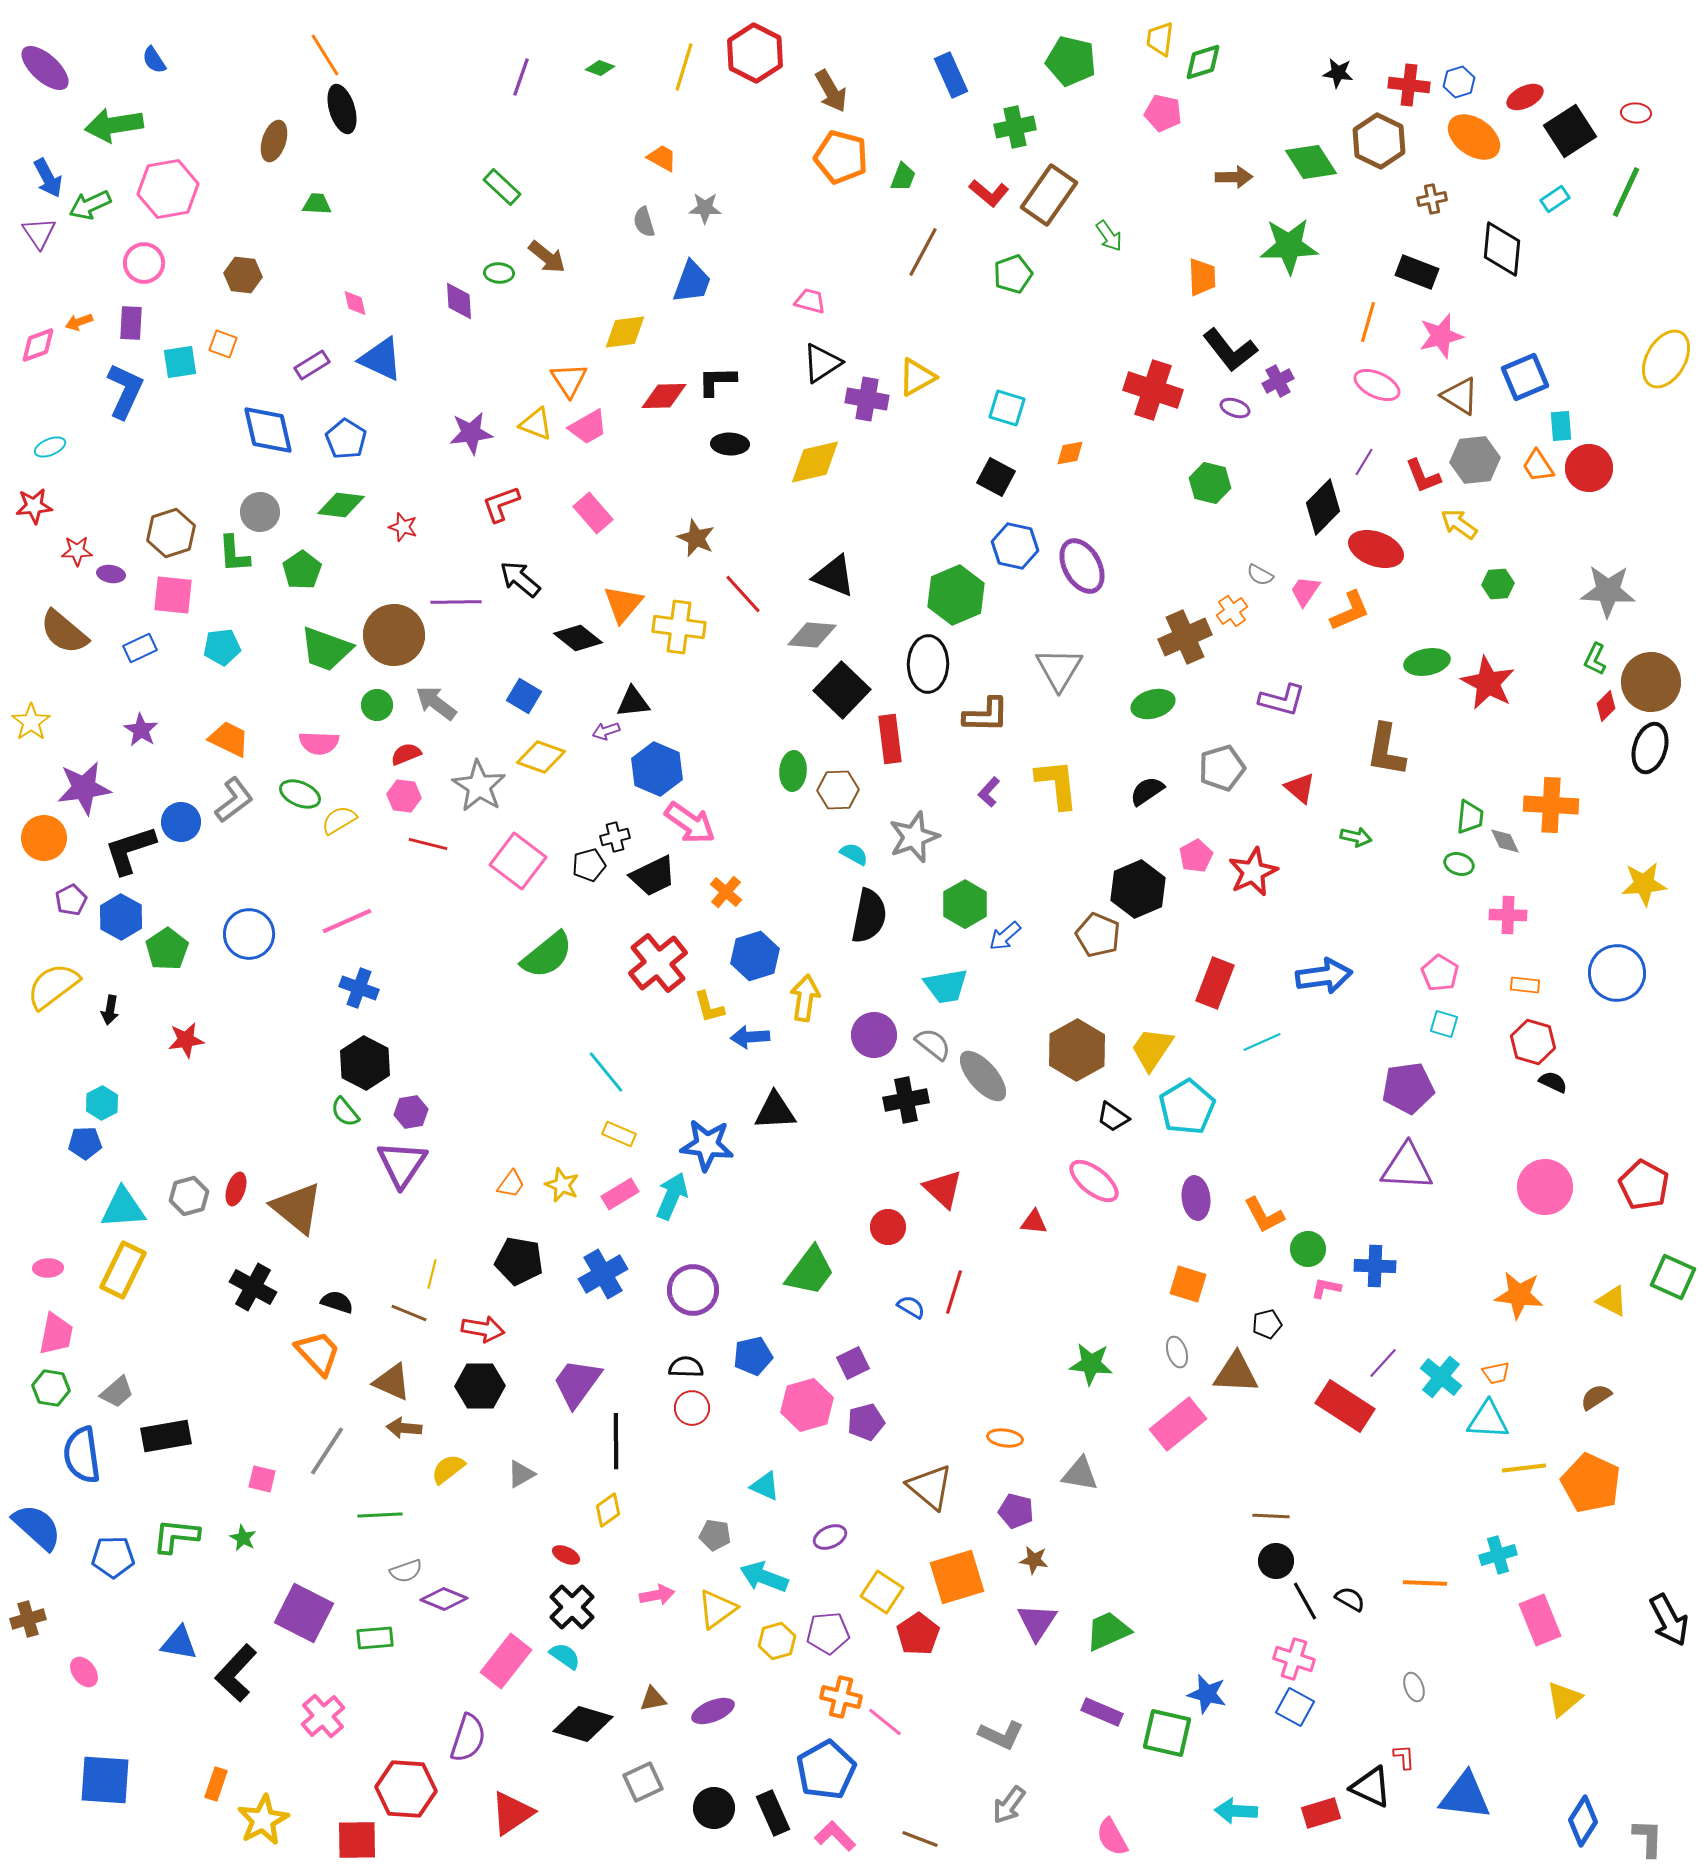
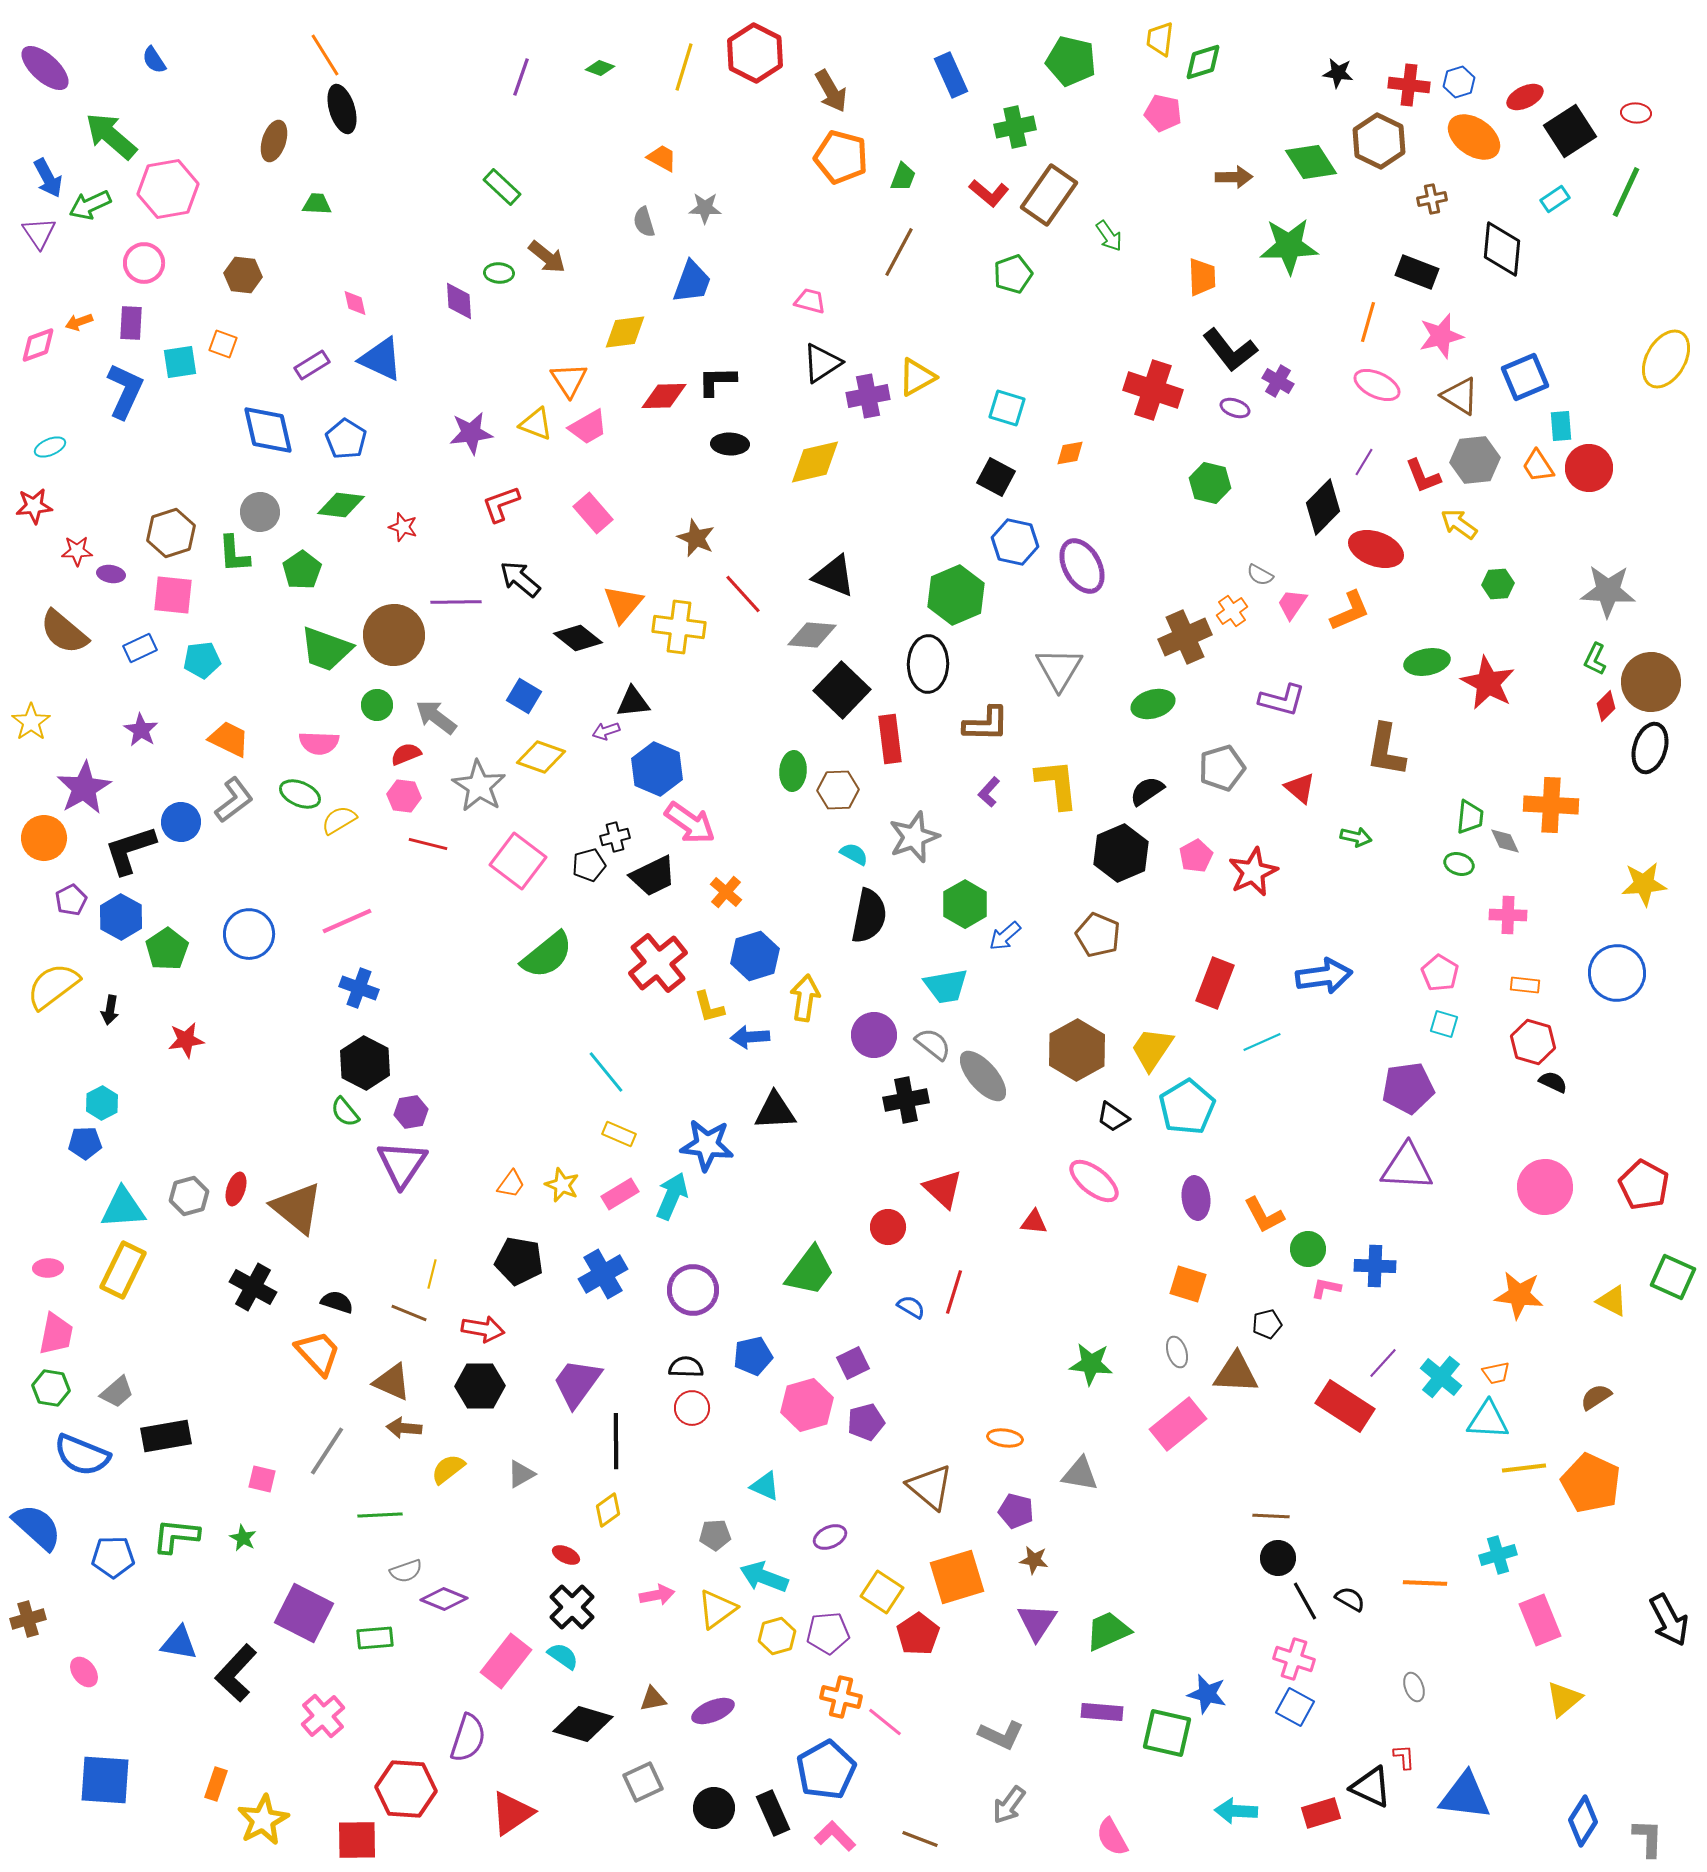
green arrow at (114, 125): moved 3 px left, 11 px down; rotated 50 degrees clockwise
brown line at (923, 252): moved 24 px left
purple cross at (1278, 381): rotated 32 degrees counterclockwise
purple cross at (867, 399): moved 1 px right, 3 px up; rotated 21 degrees counterclockwise
blue hexagon at (1015, 546): moved 4 px up
pink trapezoid at (1305, 591): moved 13 px left, 13 px down
cyan pentagon at (222, 647): moved 20 px left, 13 px down
gray arrow at (436, 703): moved 14 px down
brown L-shape at (986, 715): moved 9 px down
purple star at (84, 788): rotated 22 degrees counterclockwise
black hexagon at (1138, 889): moved 17 px left, 36 px up
blue semicircle at (82, 1455): rotated 60 degrees counterclockwise
gray pentagon at (715, 1535): rotated 12 degrees counterclockwise
black circle at (1276, 1561): moved 2 px right, 3 px up
yellow hexagon at (777, 1641): moved 5 px up
cyan semicircle at (565, 1656): moved 2 px left
purple rectangle at (1102, 1712): rotated 18 degrees counterclockwise
